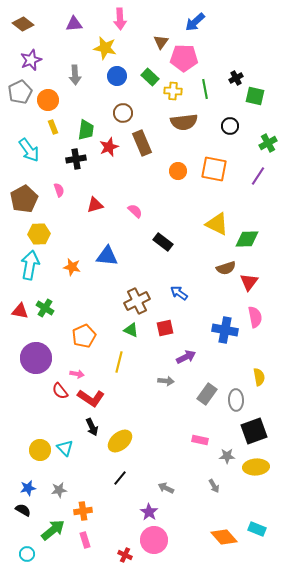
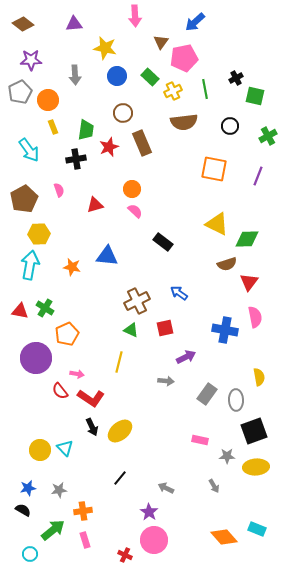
pink arrow at (120, 19): moved 15 px right, 3 px up
pink pentagon at (184, 58): rotated 12 degrees counterclockwise
purple star at (31, 60): rotated 20 degrees clockwise
yellow cross at (173, 91): rotated 30 degrees counterclockwise
green cross at (268, 143): moved 7 px up
orange circle at (178, 171): moved 46 px left, 18 px down
purple line at (258, 176): rotated 12 degrees counterclockwise
brown semicircle at (226, 268): moved 1 px right, 4 px up
orange pentagon at (84, 336): moved 17 px left, 2 px up
yellow ellipse at (120, 441): moved 10 px up
cyan circle at (27, 554): moved 3 px right
